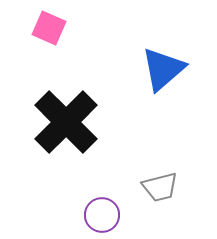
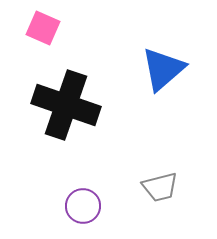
pink square: moved 6 px left
black cross: moved 17 px up; rotated 26 degrees counterclockwise
purple circle: moved 19 px left, 9 px up
